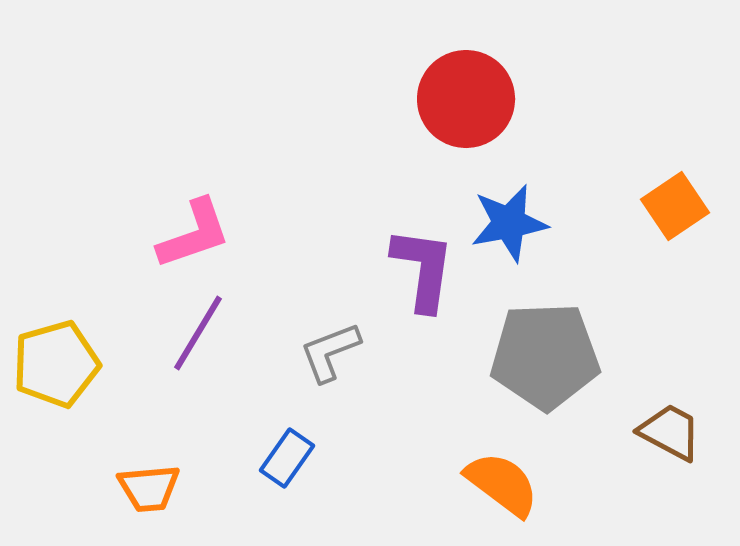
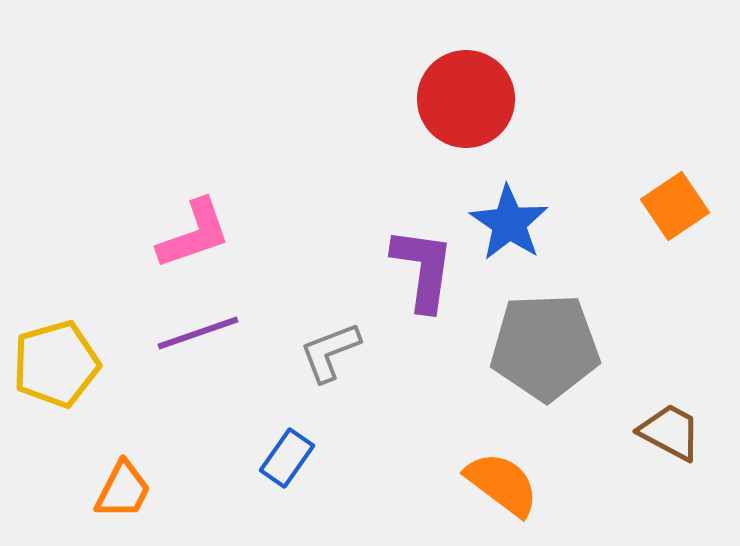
blue star: rotated 28 degrees counterclockwise
purple line: rotated 40 degrees clockwise
gray pentagon: moved 9 px up
orange trapezoid: moved 26 px left, 2 px down; rotated 58 degrees counterclockwise
